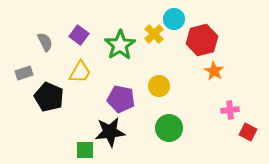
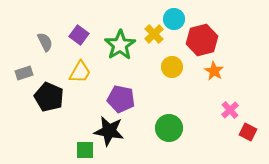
yellow circle: moved 13 px right, 19 px up
pink cross: rotated 36 degrees counterclockwise
black star: moved 1 px left, 1 px up; rotated 16 degrees clockwise
